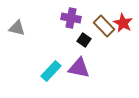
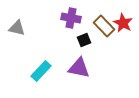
black square: rotated 32 degrees clockwise
cyan rectangle: moved 10 px left
